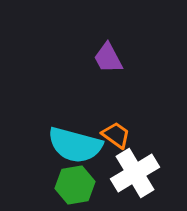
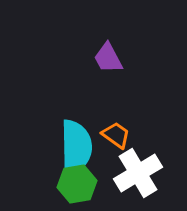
cyan semicircle: moved 1 px right, 2 px down; rotated 106 degrees counterclockwise
white cross: moved 3 px right
green hexagon: moved 2 px right, 1 px up
